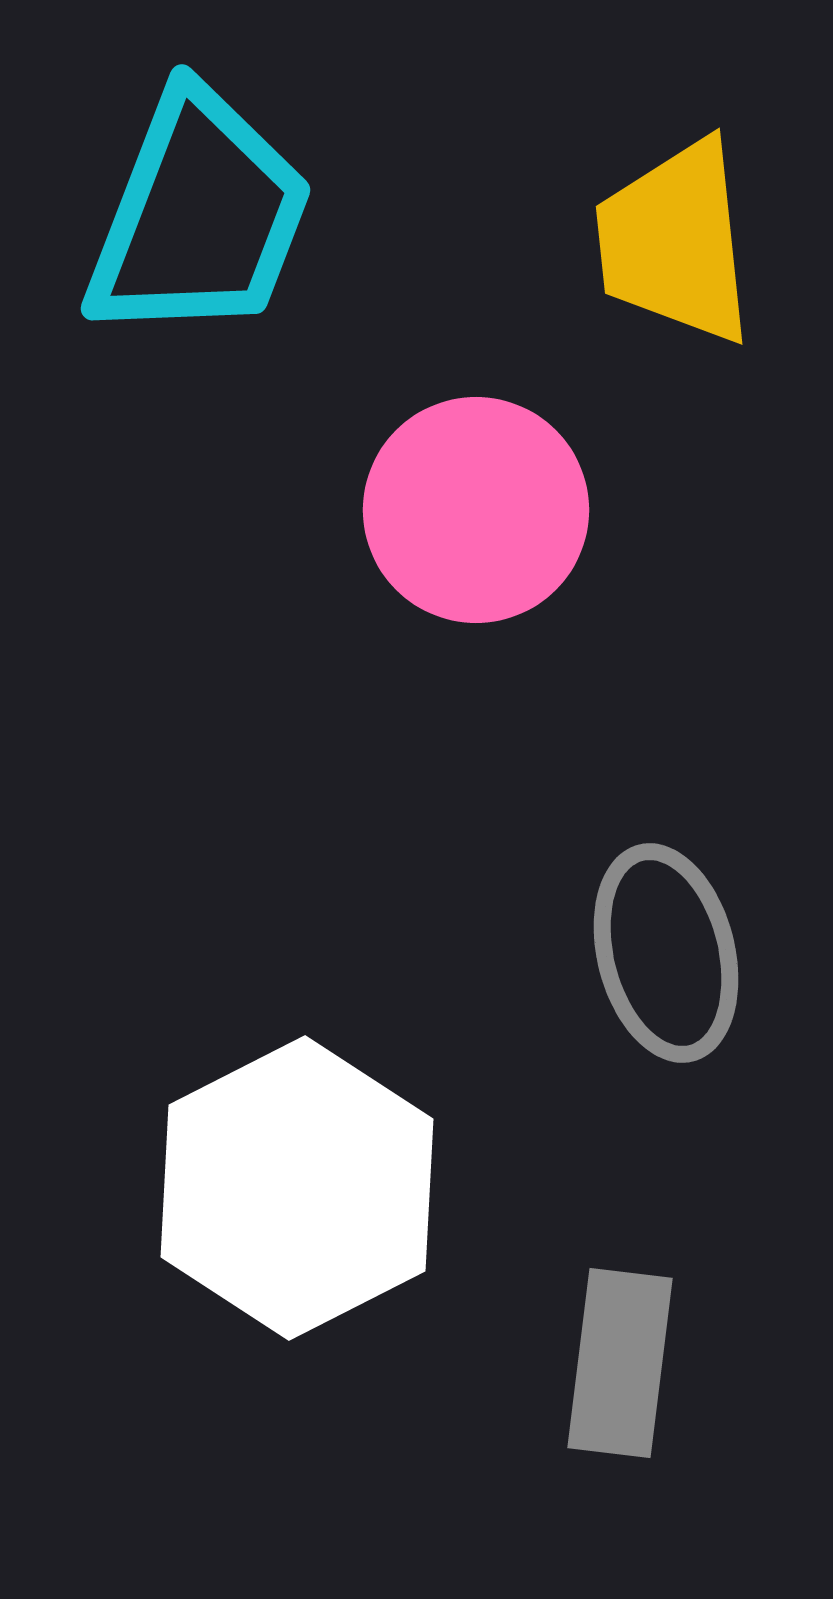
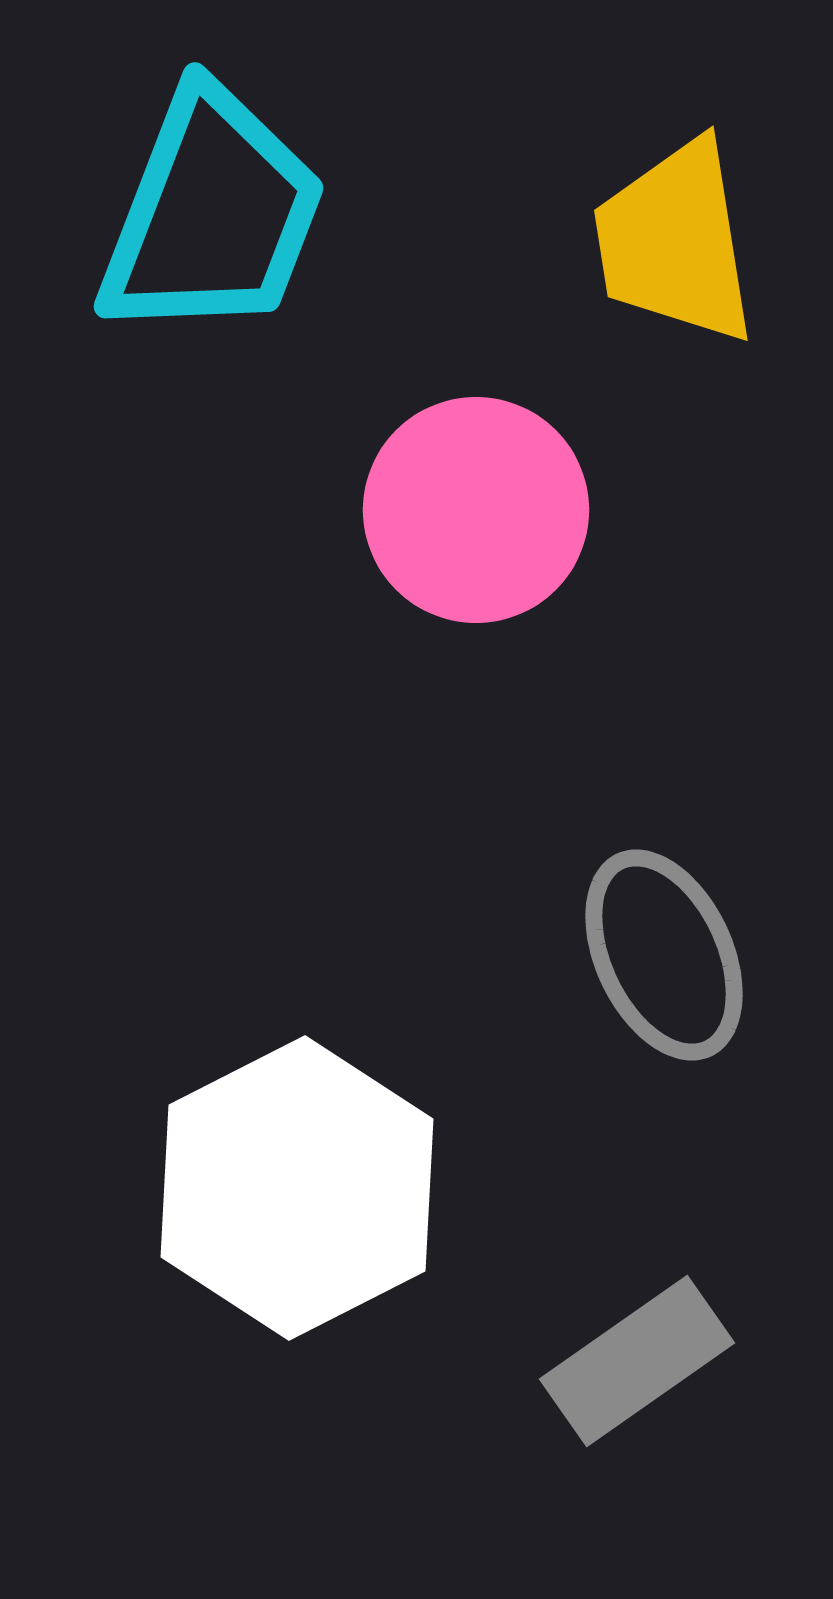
cyan trapezoid: moved 13 px right, 2 px up
yellow trapezoid: rotated 3 degrees counterclockwise
gray ellipse: moved 2 px left, 2 px down; rotated 11 degrees counterclockwise
gray rectangle: moved 17 px right, 2 px up; rotated 48 degrees clockwise
